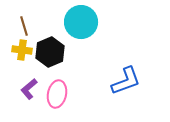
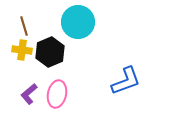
cyan circle: moved 3 px left
purple L-shape: moved 5 px down
